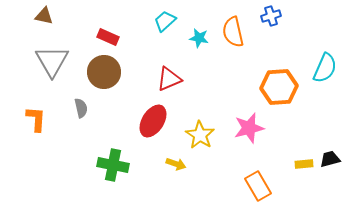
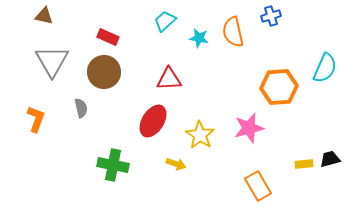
red triangle: rotated 20 degrees clockwise
orange L-shape: rotated 16 degrees clockwise
